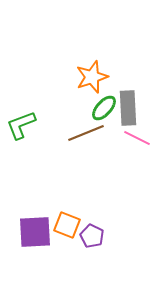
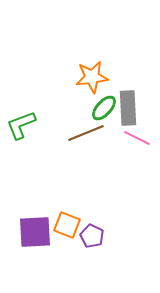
orange star: rotated 12 degrees clockwise
